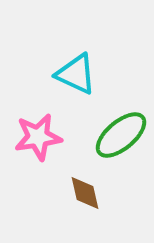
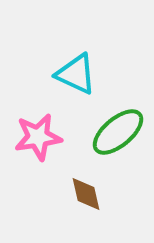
green ellipse: moved 3 px left, 3 px up
brown diamond: moved 1 px right, 1 px down
